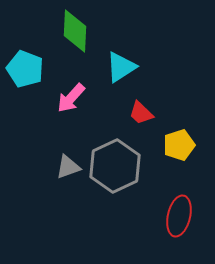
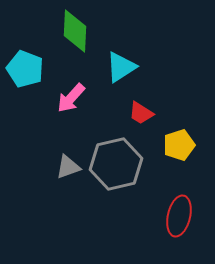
red trapezoid: rotated 12 degrees counterclockwise
gray hexagon: moved 1 px right, 2 px up; rotated 12 degrees clockwise
